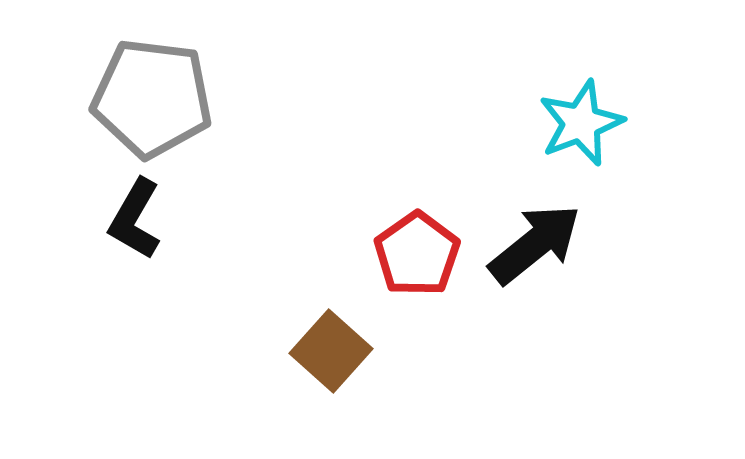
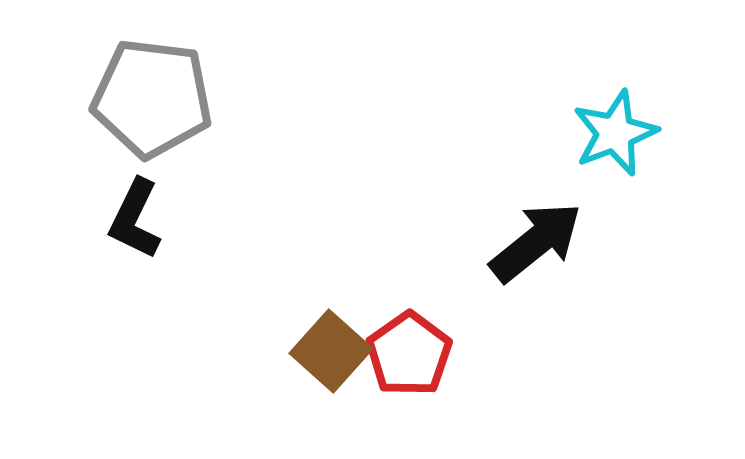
cyan star: moved 34 px right, 10 px down
black L-shape: rotated 4 degrees counterclockwise
black arrow: moved 1 px right, 2 px up
red pentagon: moved 8 px left, 100 px down
